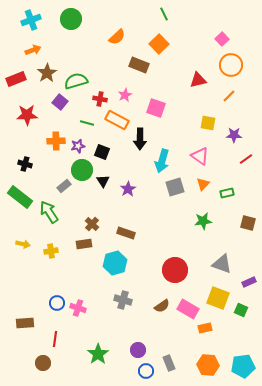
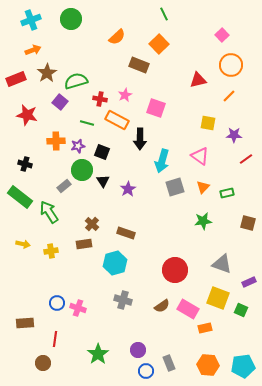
pink square at (222, 39): moved 4 px up
red star at (27, 115): rotated 15 degrees clockwise
orange triangle at (203, 184): moved 3 px down
